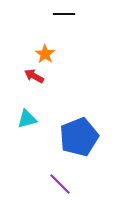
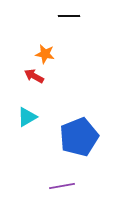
black line: moved 5 px right, 2 px down
orange star: rotated 24 degrees counterclockwise
cyan triangle: moved 2 px up; rotated 15 degrees counterclockwise
purple line: moved 2 px right, 2 px down; rotated 55 degrees counterclockwise
